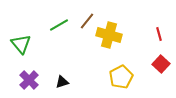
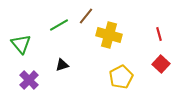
brown line: moved 1 px left, 5 px up
black triangle: moved 17 px up
